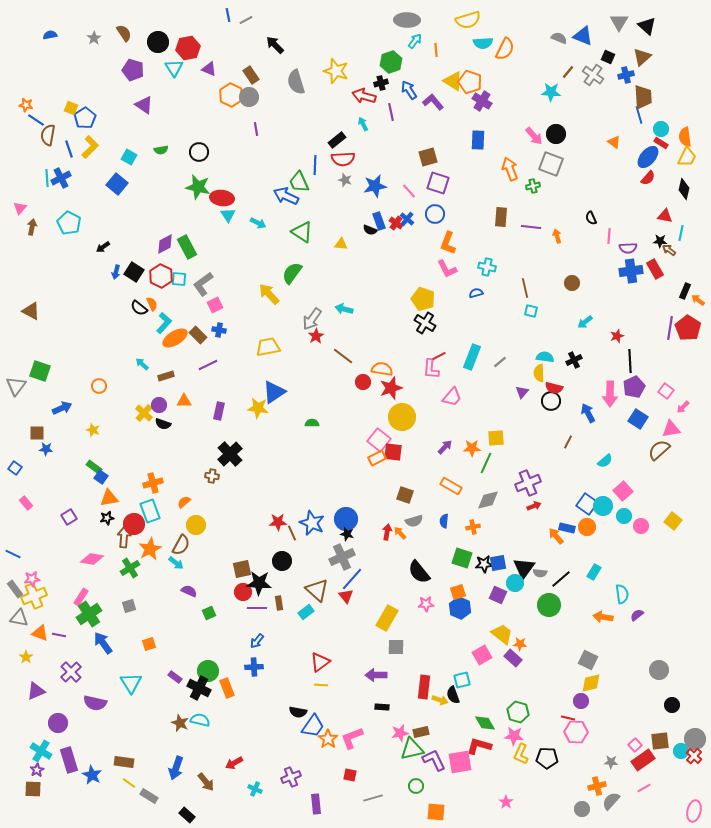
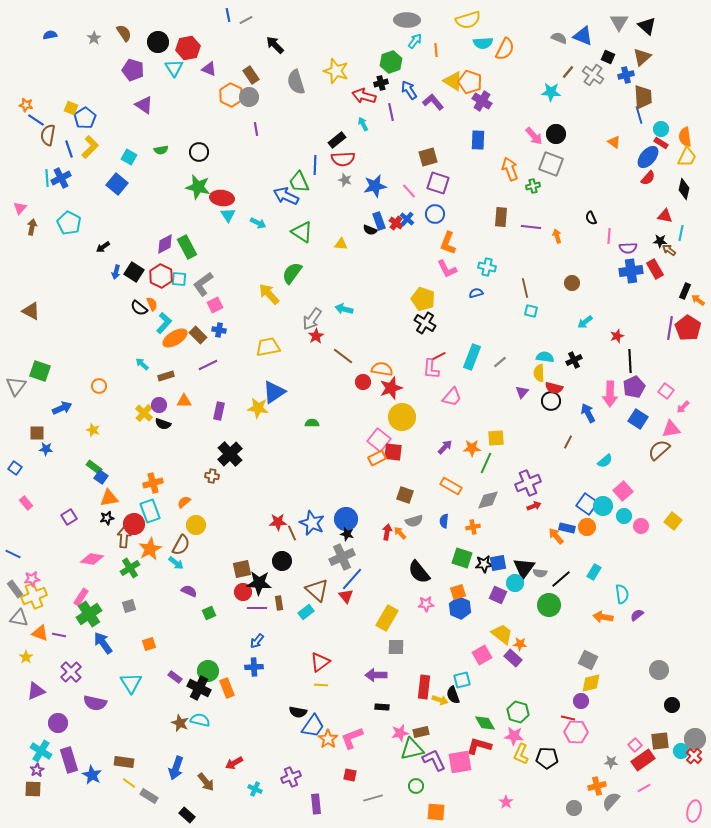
gray circle at (582, 809): moved 8 px left, 1 px up
